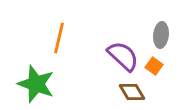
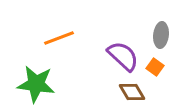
orange line: rotated 56 degrees clockwise
orange square: moved 1 px right, 1 px down
green star: rotated 12 degrees counterclockwise
